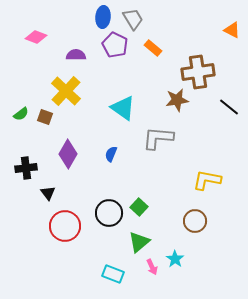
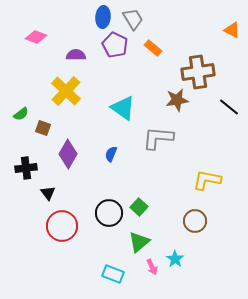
brown square: moved 2 px left, 11 px down
red circle: moved 3 px left
